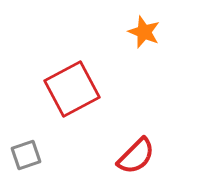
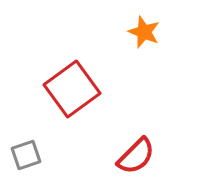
red square: rotated 8 degrees counterclockwise
